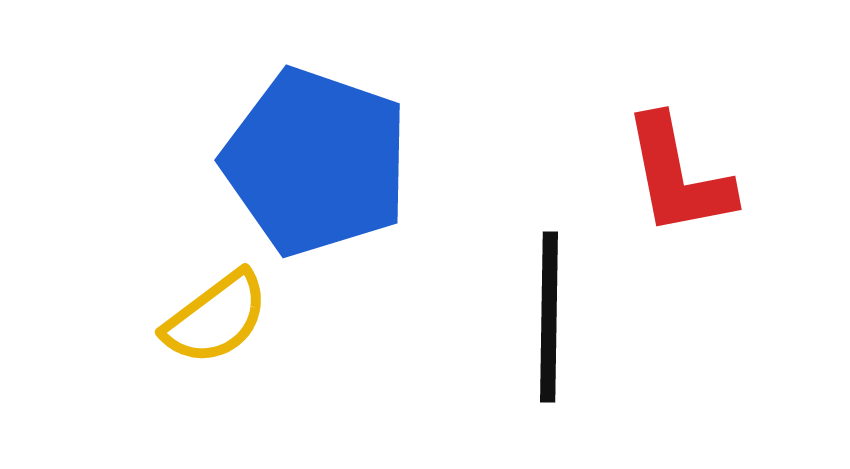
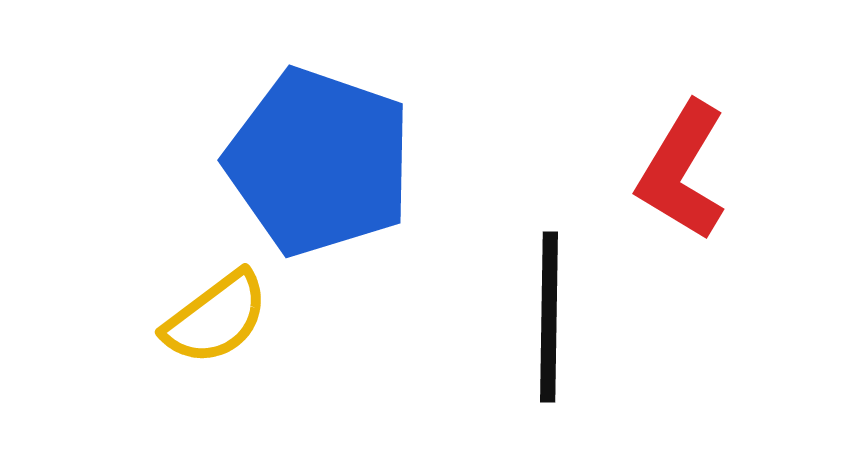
blue pentagon: moved 3 px right
red L-shape: moved 4 px right, 5 px up; rotated 42 degrees clockwise
